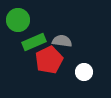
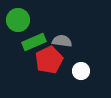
white circle: moved 3 px left, 1 px up
